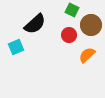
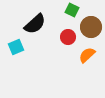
brown circle: moved 2 px down
red circle: moved 1 px left, 2 px down
